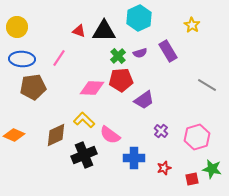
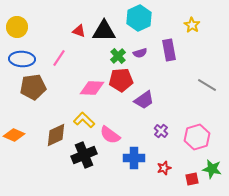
purple rectangle: moved 1 px right, 1 px up; rotated 20 degrees clockwise
